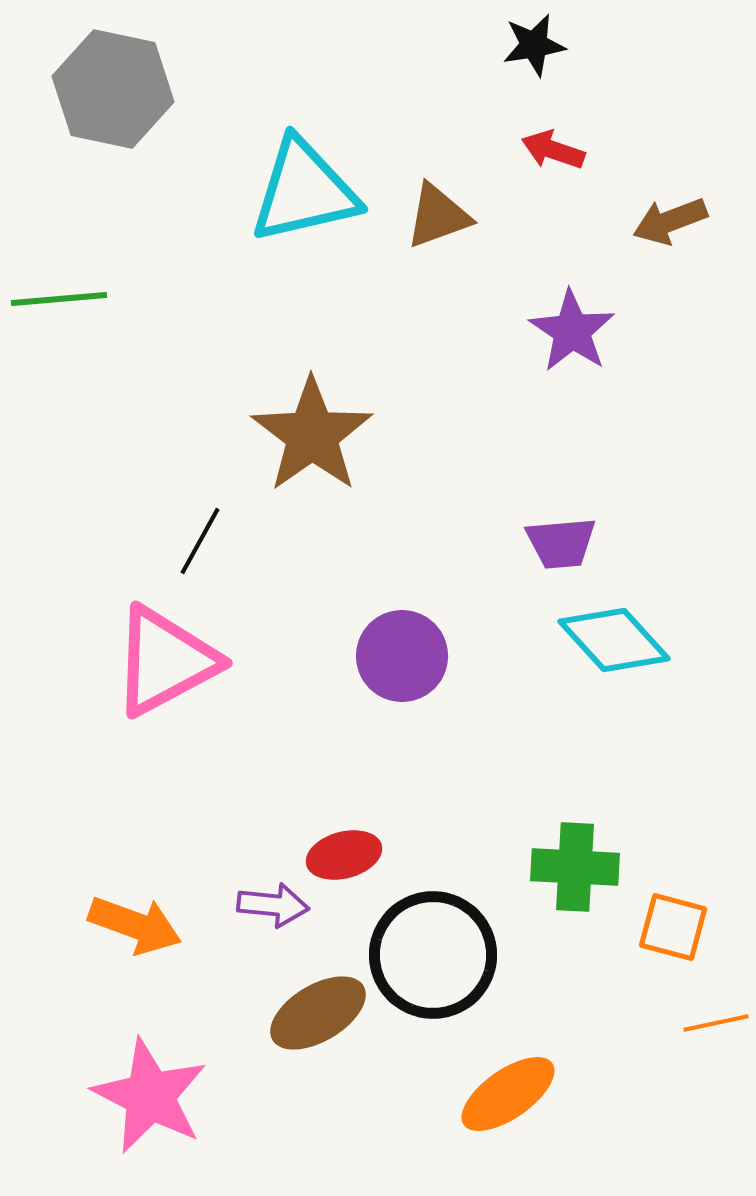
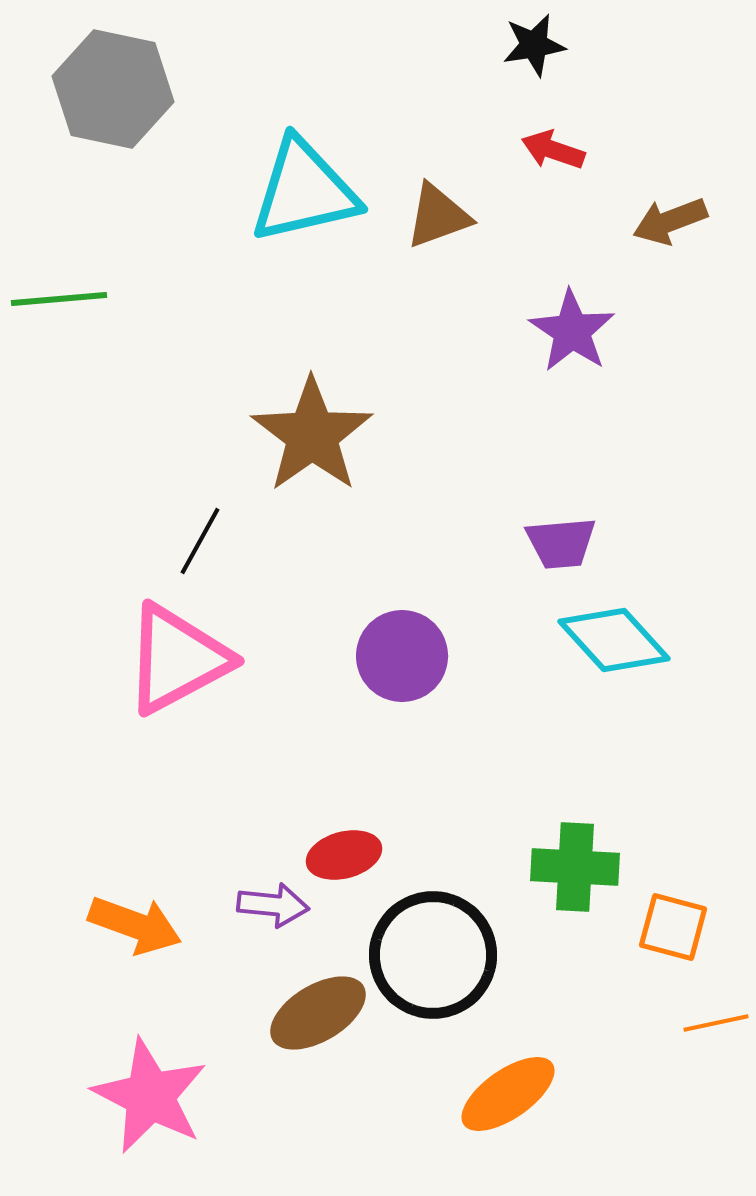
pink triangle: moved 12 px right, 2 px up
